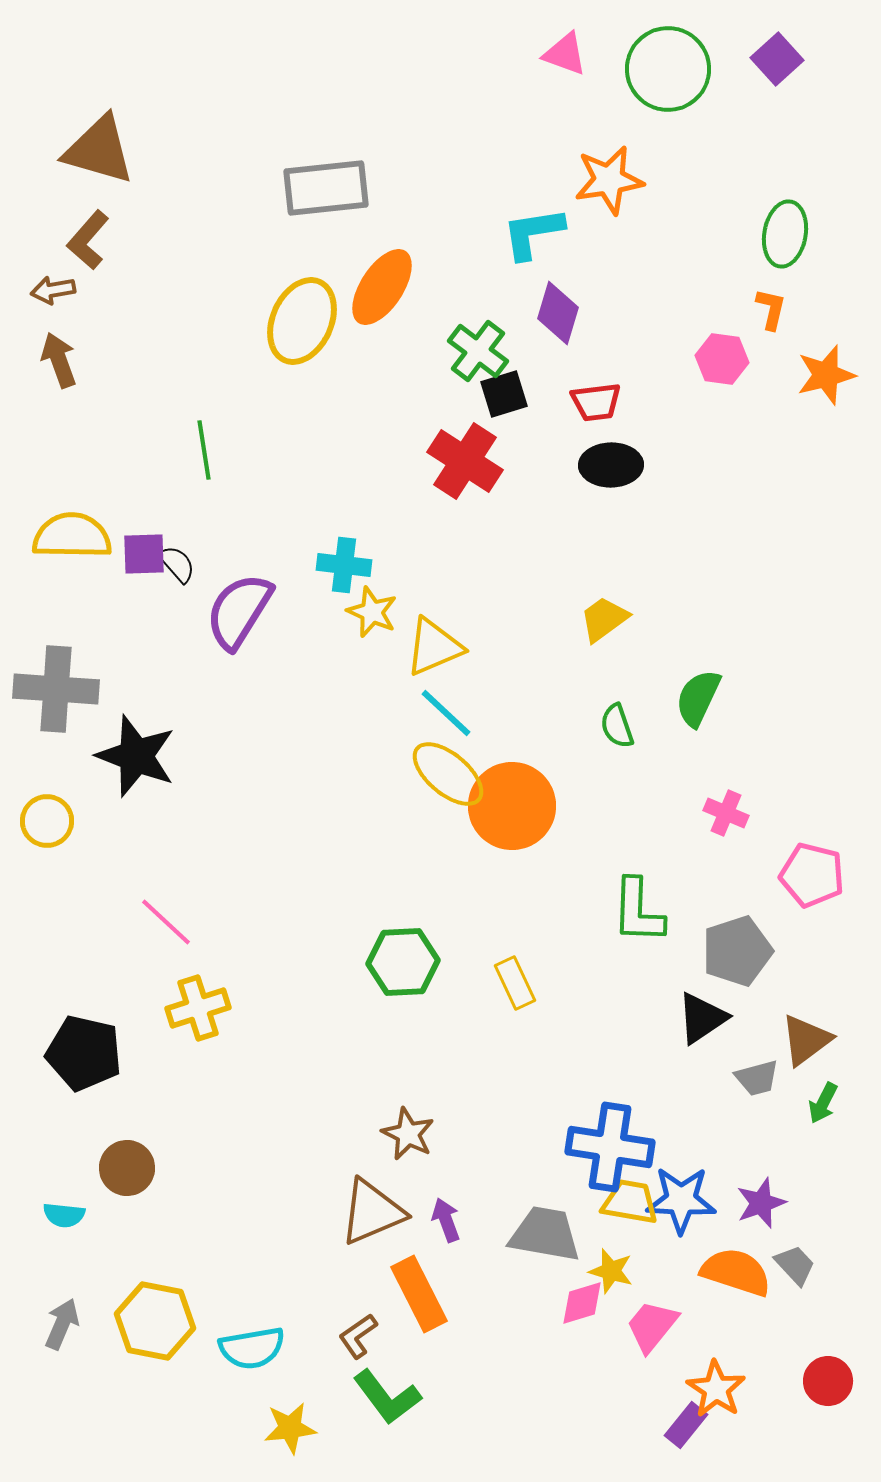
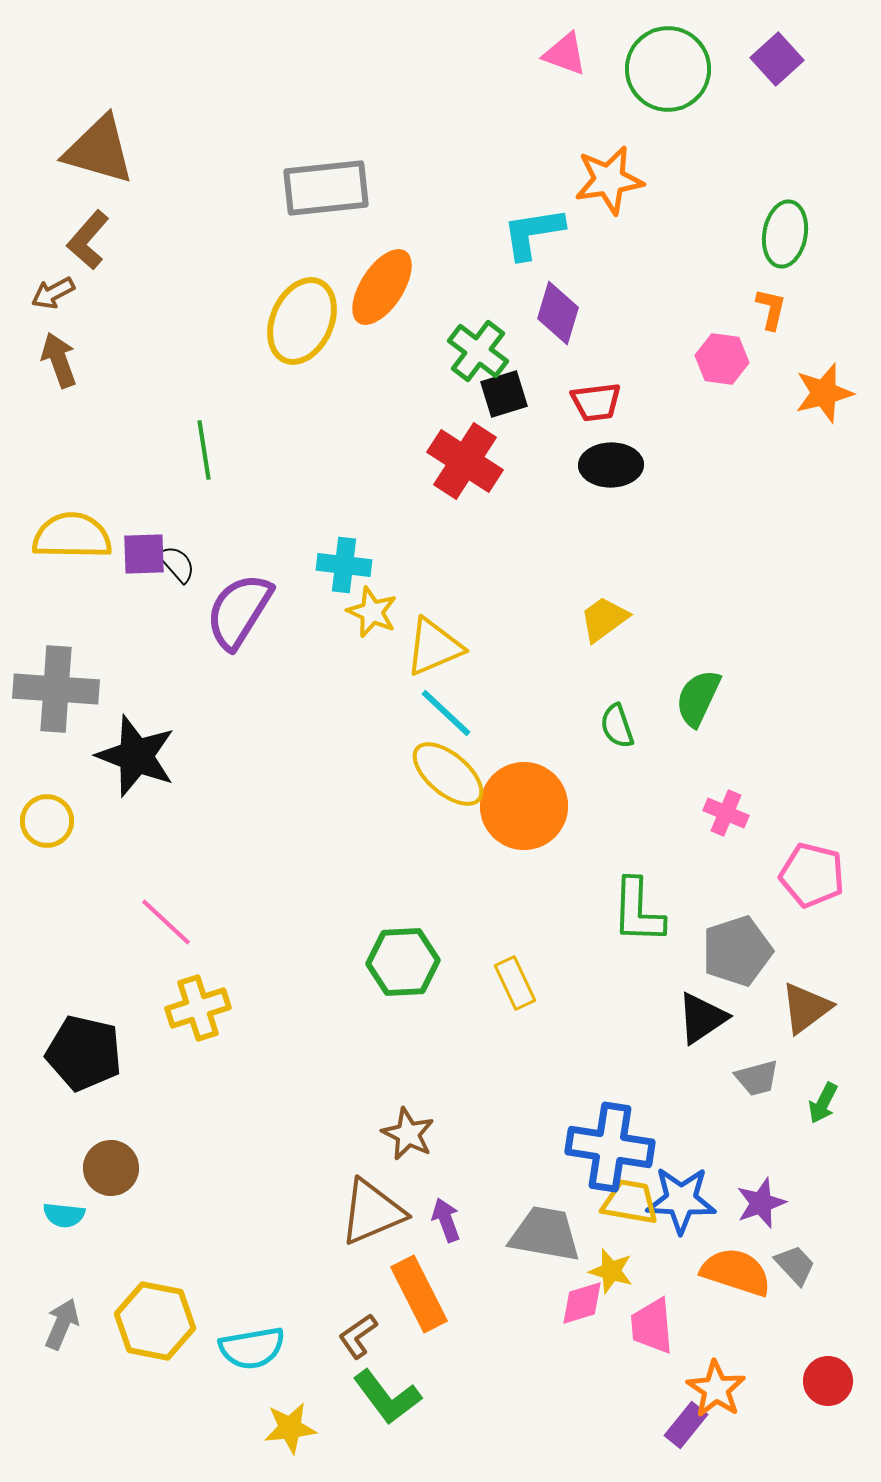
brown arrow at (53, 290): moved 3 px down; rotated 18 degrees counterclockwise
orange star at (826, 375): moved 2 px left, 18 px down
orange circle at (512, 806): moved 12 px right
brown triangle at (806, 1040): moved 32 px up
brown circle at (127, 1168): moved 16 px left
pink trapezoid at (652, 1326): rotated 44 degrees counterclockwise
